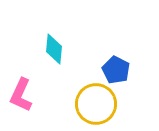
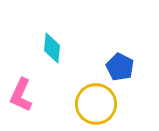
cyan diamond: moved 2 px left, 1 px up
blue pentagon: moved 4 px right, 3 px up
